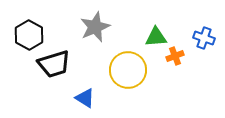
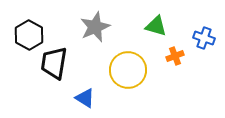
green triangle: moved 11 px up; rotated 20 degrees clockwise
black trapezoid: moved 1 px up; rotated 116 degrees clockwise
